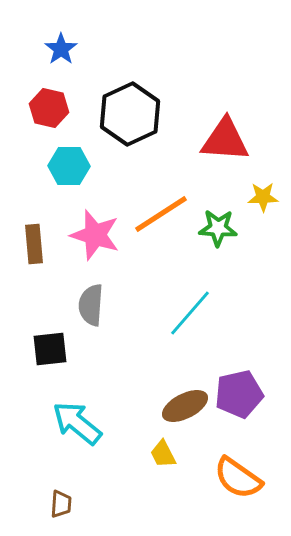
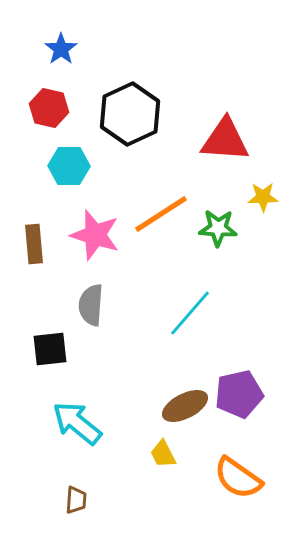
brown trapezoid: moved 15 px right, 4 px up
